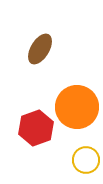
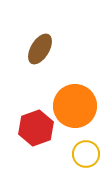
orange circle: moved 2 px left, 1 px up
yellow circle: moved 6 px up
